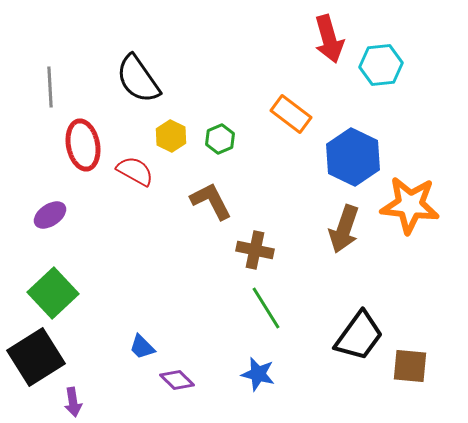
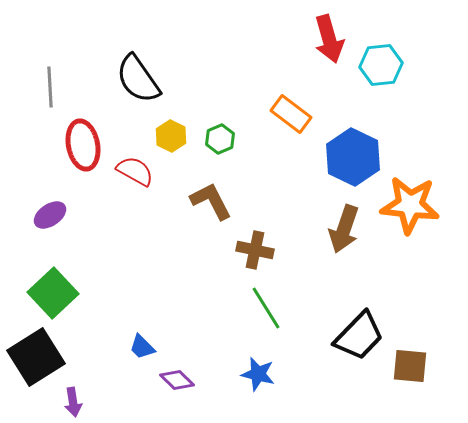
black trapezoid: rotated 8 degrees clockwise
